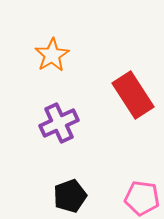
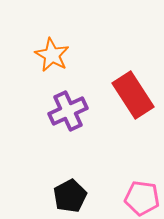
orange star: rotated 12 degrees counterclockwise
purple cross: moved 9 px right, 12 px up
black pentagon: rotated 8 degrees counterclockwise
